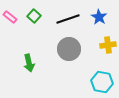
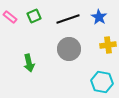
green square: rotated 24 degrees clockwise
